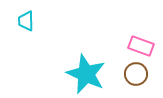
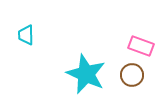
cyan trapezoid: moved 14 px down
brown circle: moved 4 px left, 1 px down
